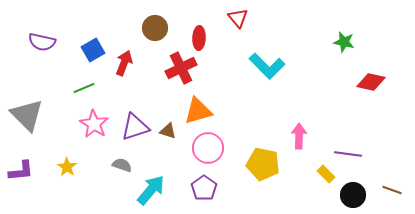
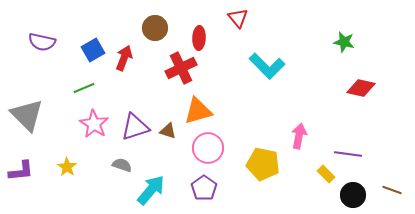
red arrow: moved 5 px up
red diamond: moved 10 px left, 6 px down
pink arrow: rotated 10 degrees clockwise
